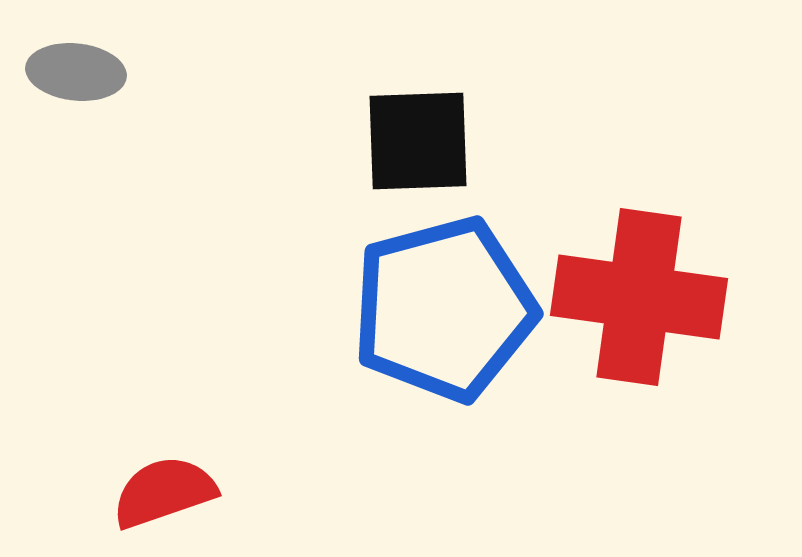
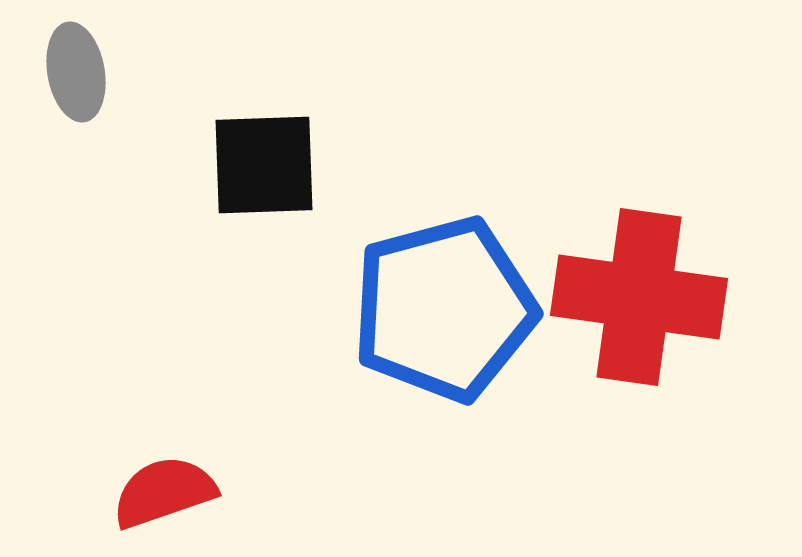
gray ellipse: rotated 74 degrees clockwise
black square: moved 154 px left, 24 px down
